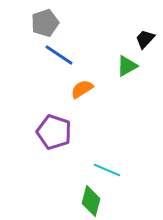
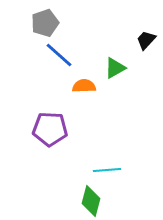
black trapezoid: moved 1 px right, 1 px down
blue line: rotated 8 degrees clockwise
green triangle: moved 12 px left, 2 px down
orange semicircle: moved 2 px right, 3 px up; rotated 30 degrees clockwise
purple pentagon: moved 4 px left, 3 px up; rotated 16 degrees counterclockwise
cyan line: rotated 28 degrees counterclockwise
